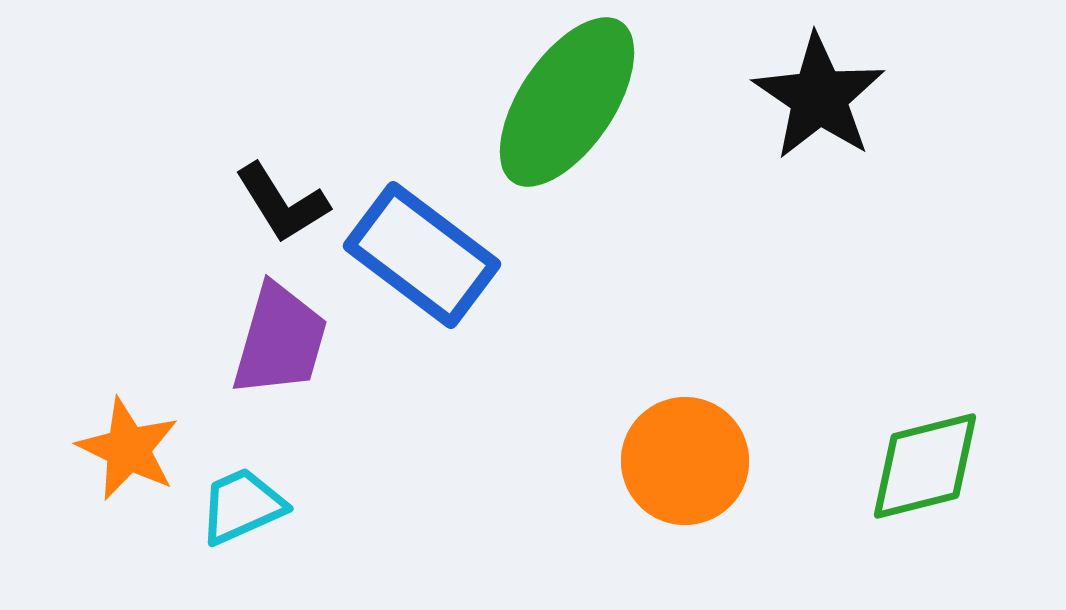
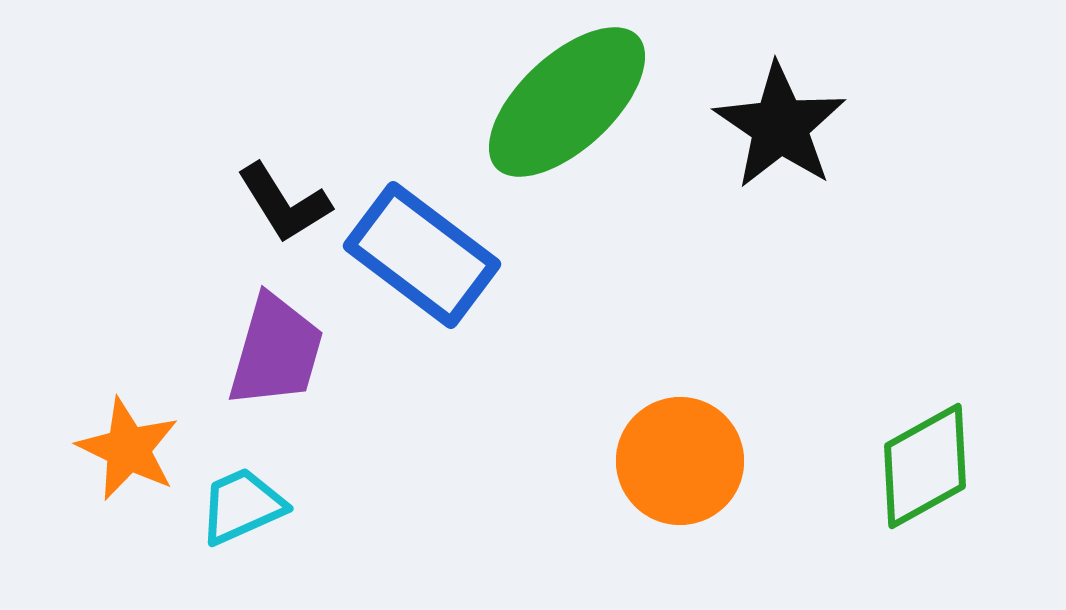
black star: moved 39 px left, 29 px down
green ellipse: rotated 13 degrees clockwise
black L-shape: moved 2 px right
purple trapezoid: moved 4 px left, 11 px down
orange circle: moved 5 px left
green diamond: rotated 15 degrees counterclockwise
